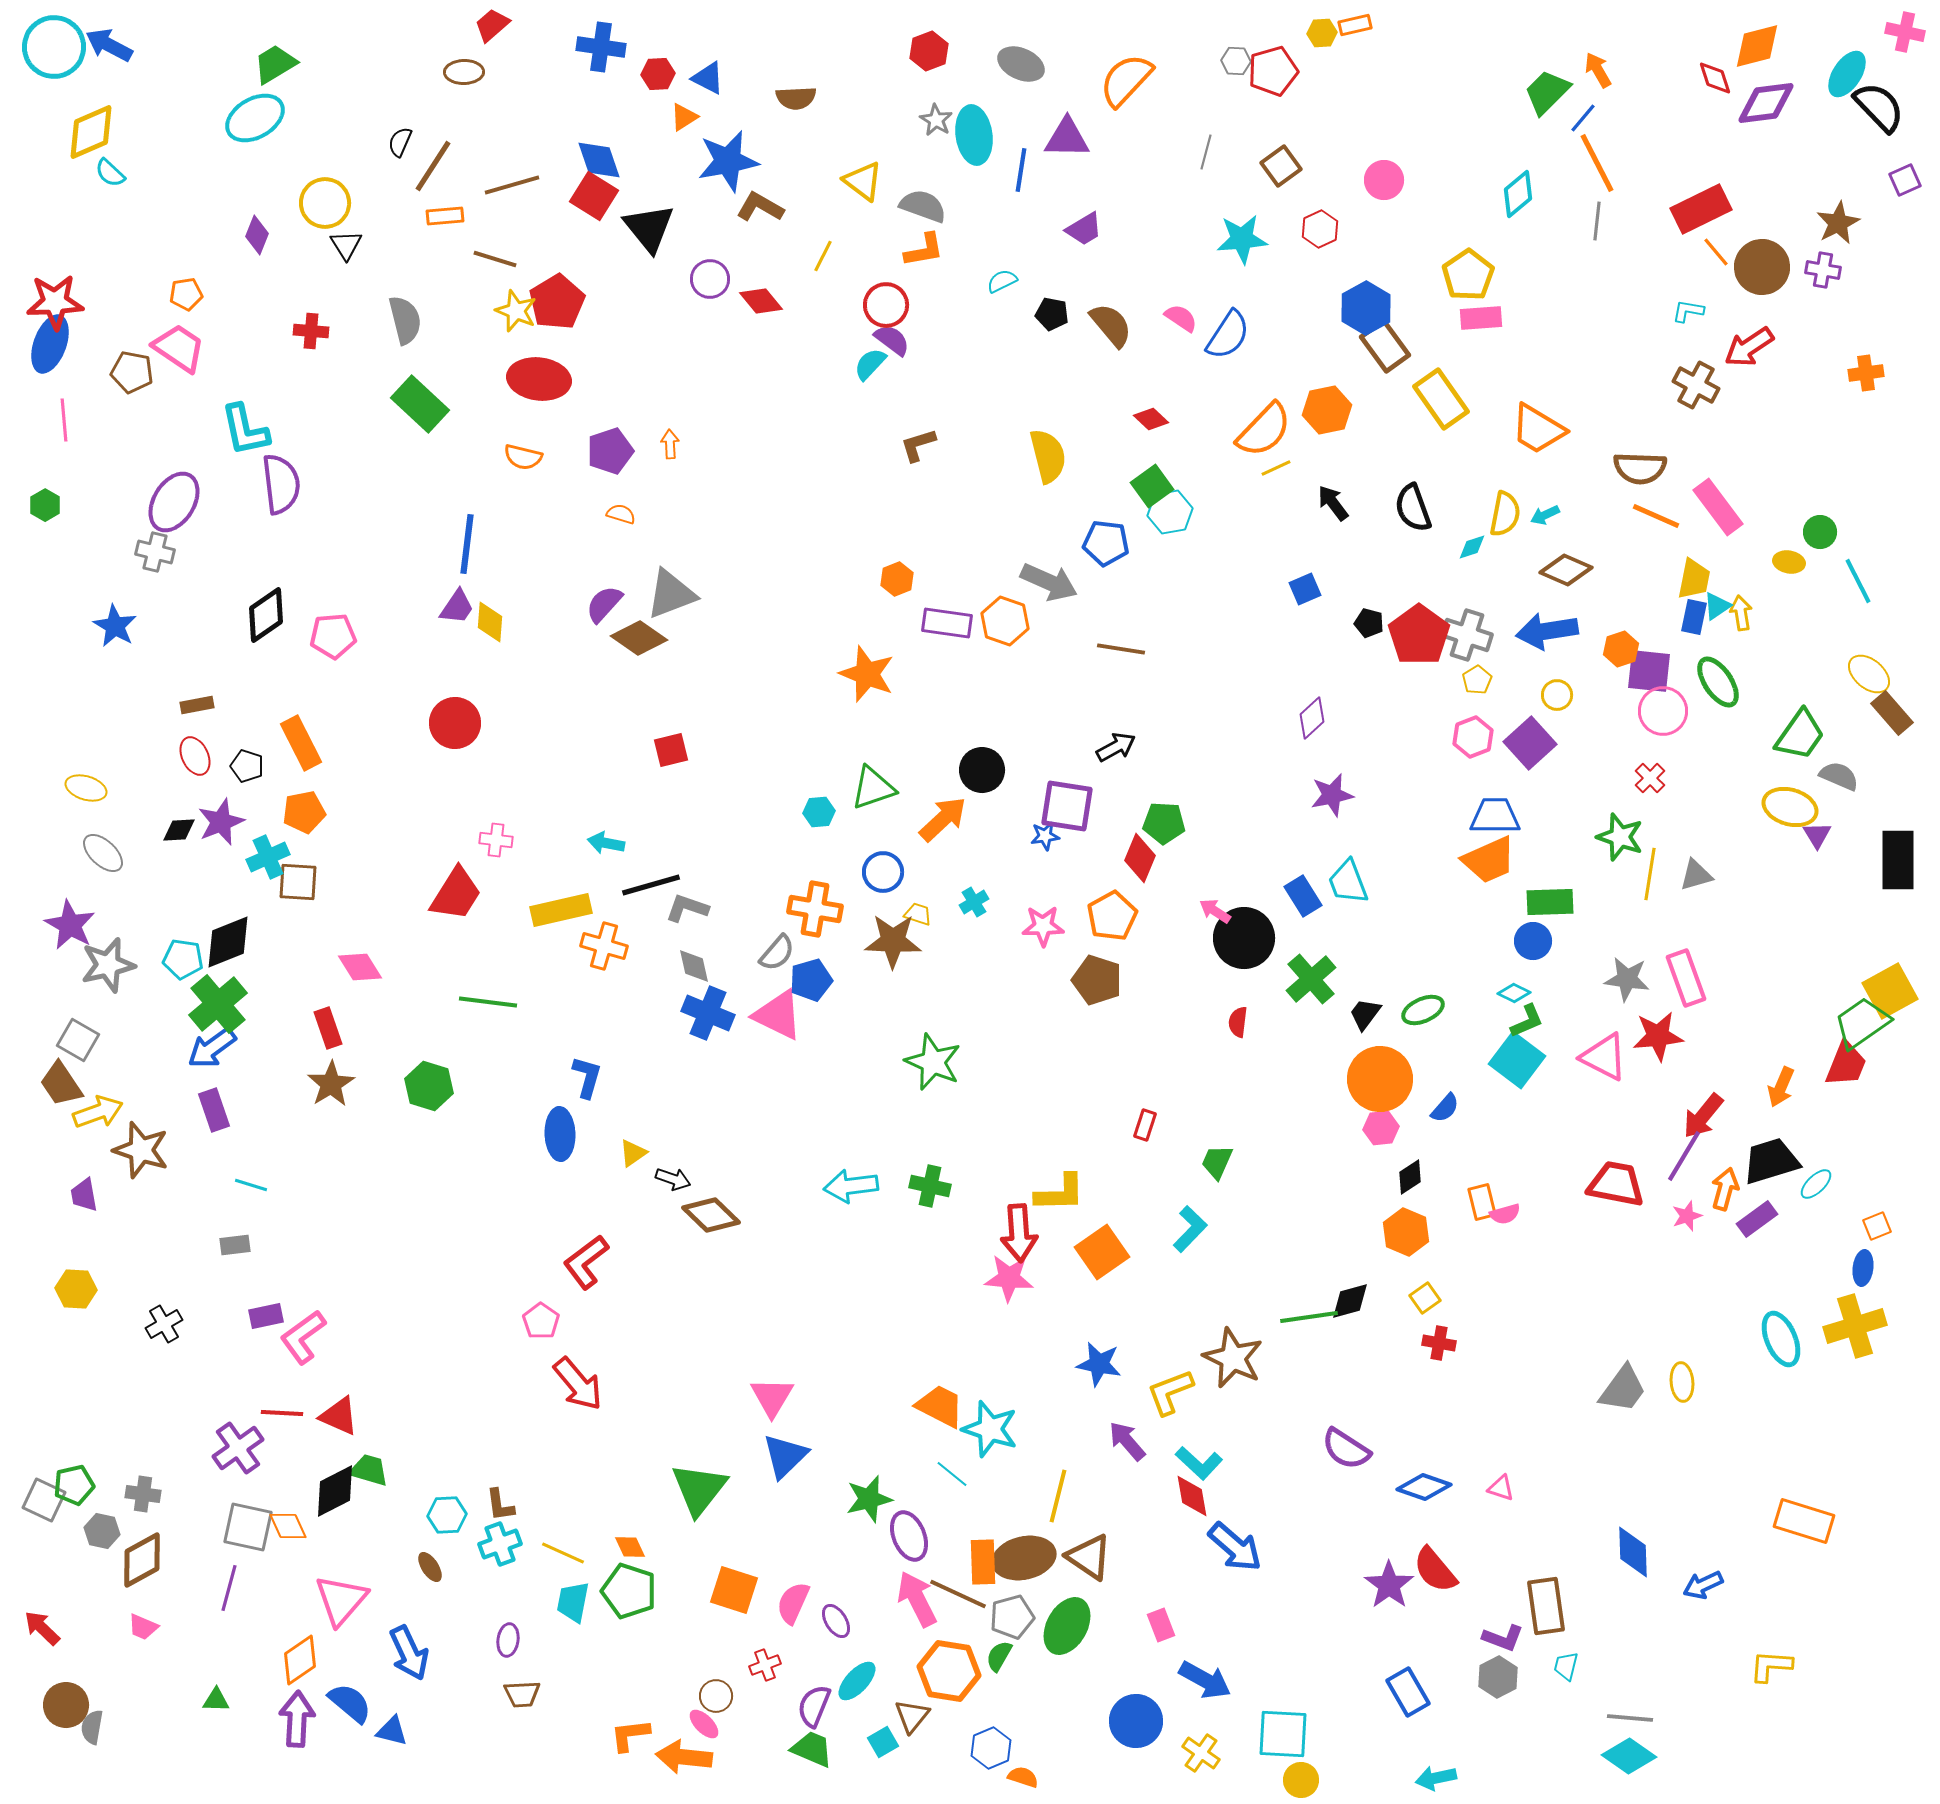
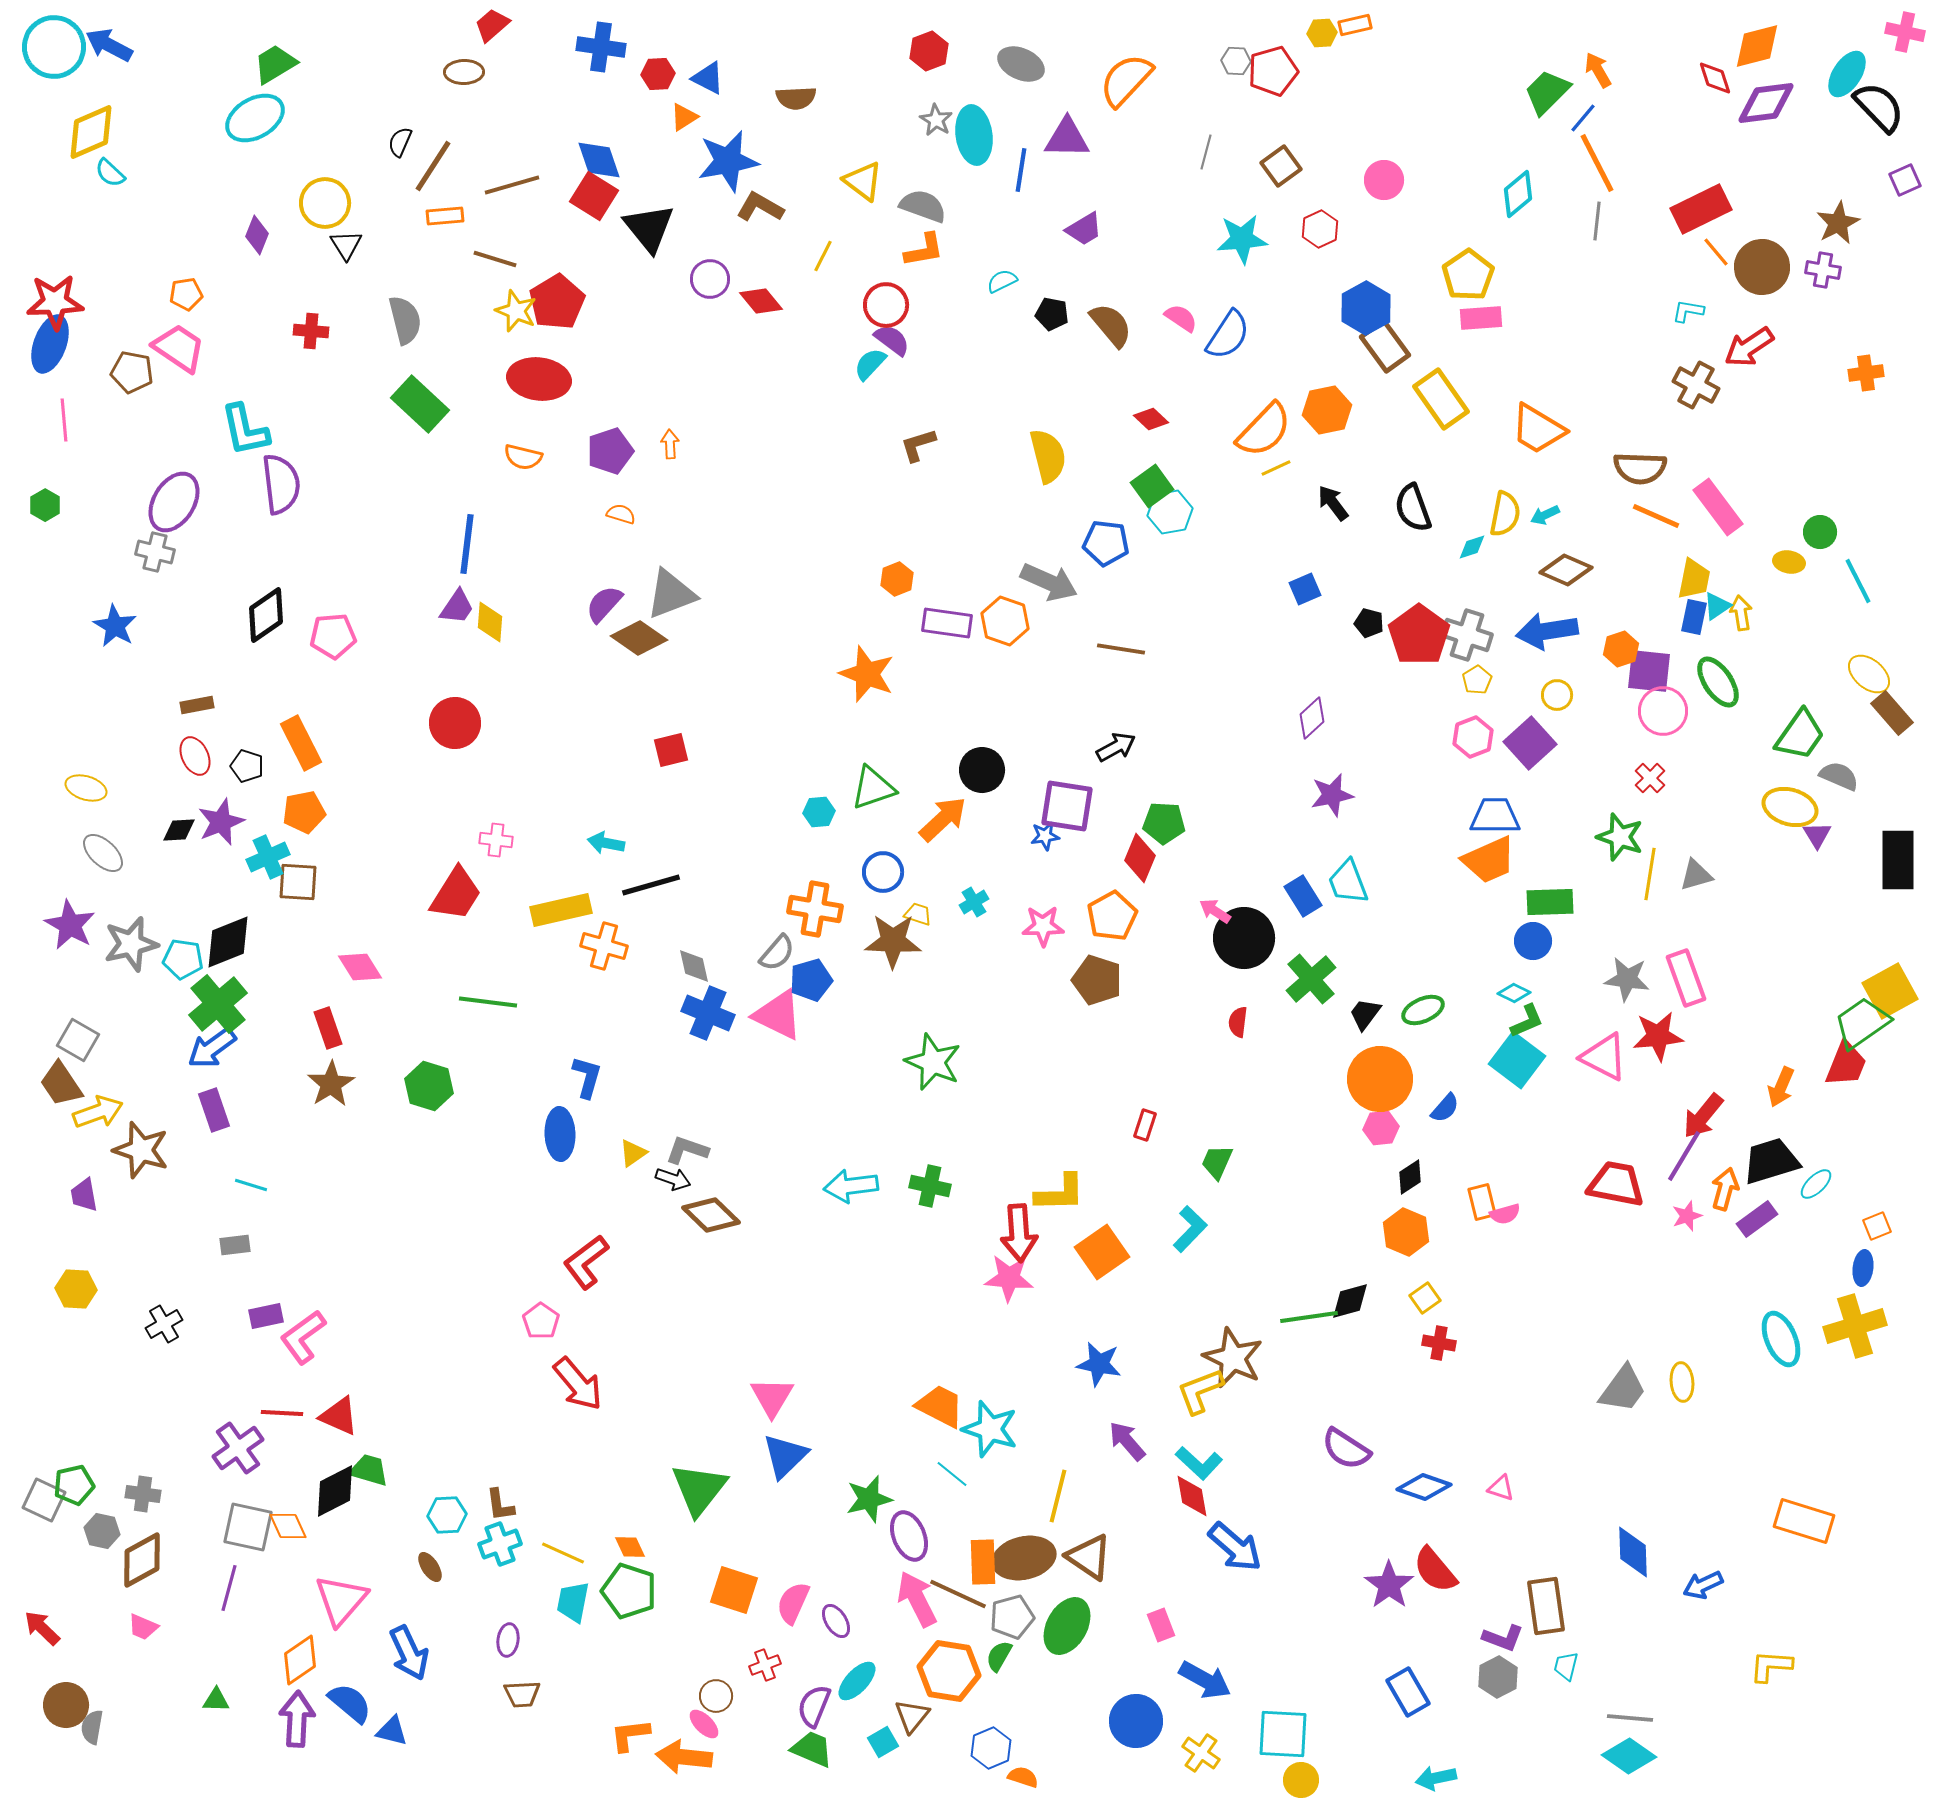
gray L-shape at (687, 908): moved 242 px down
gray star at (108, 965): moved 23 px right, 21 px up
yellow L-shape at (1170, 1392): moved 30 px right, 1 px up
